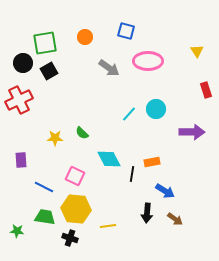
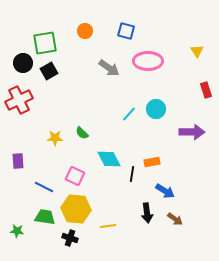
orange circle: moved 6 px up
purple rectangle: moved 3 px left, 1 px down
black arrow: rotated 12 degrees counterclockwise
